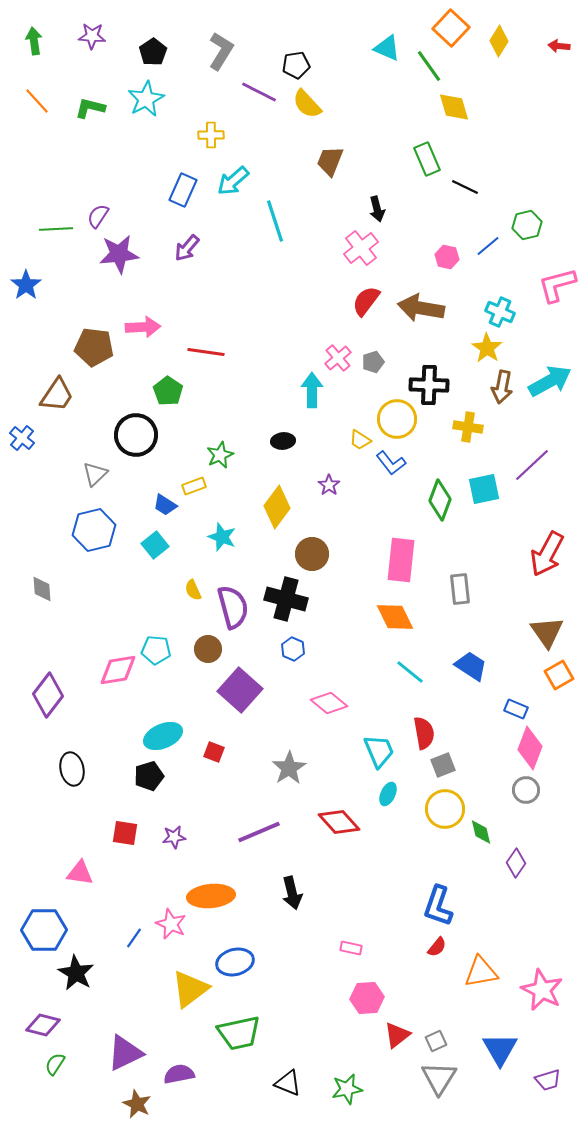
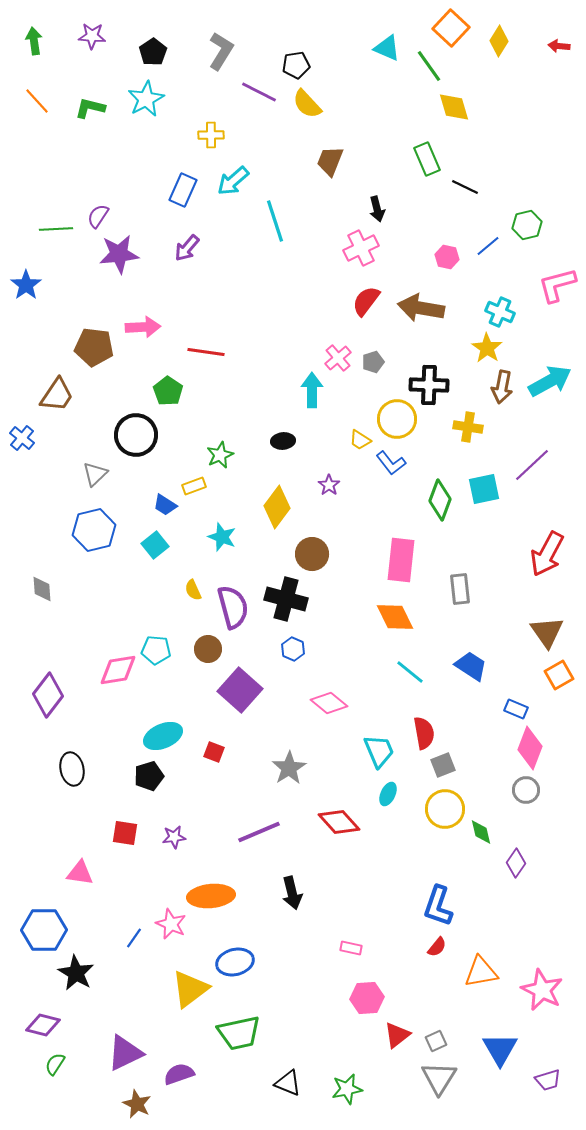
pink cross at (361, 248): rotated 12 degrees clockwise
purple semicircle at (179, 1074): rotated 8 degrees counterclockwise
